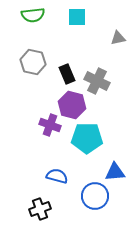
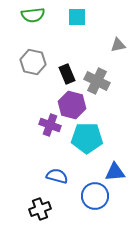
gray triangle: moved 7 px down
